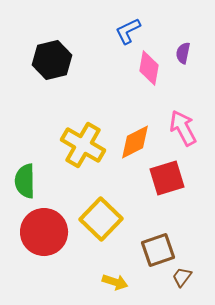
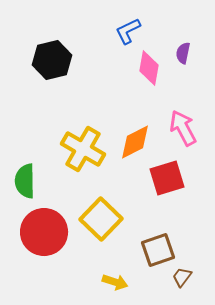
yellow cross: moved 4 px down
